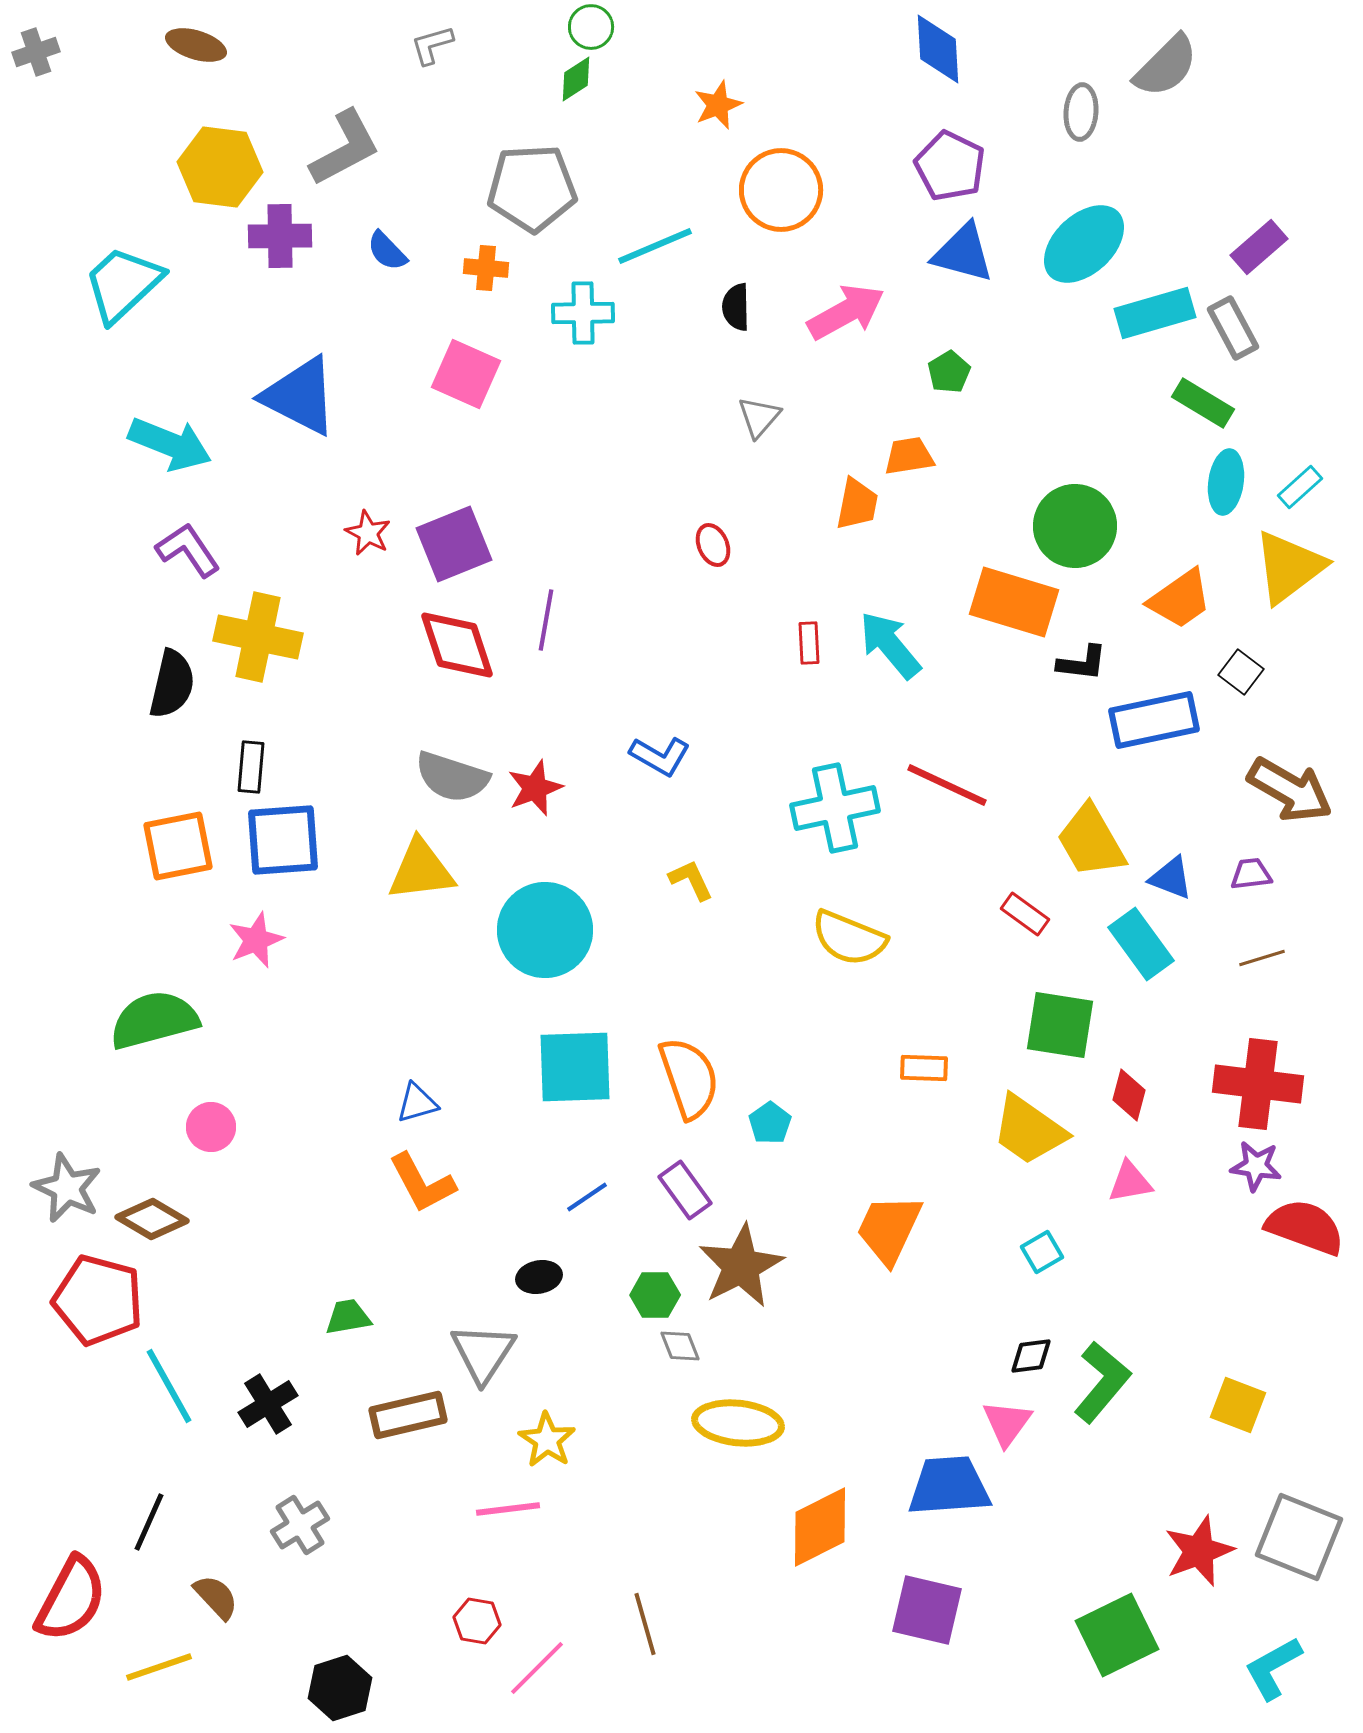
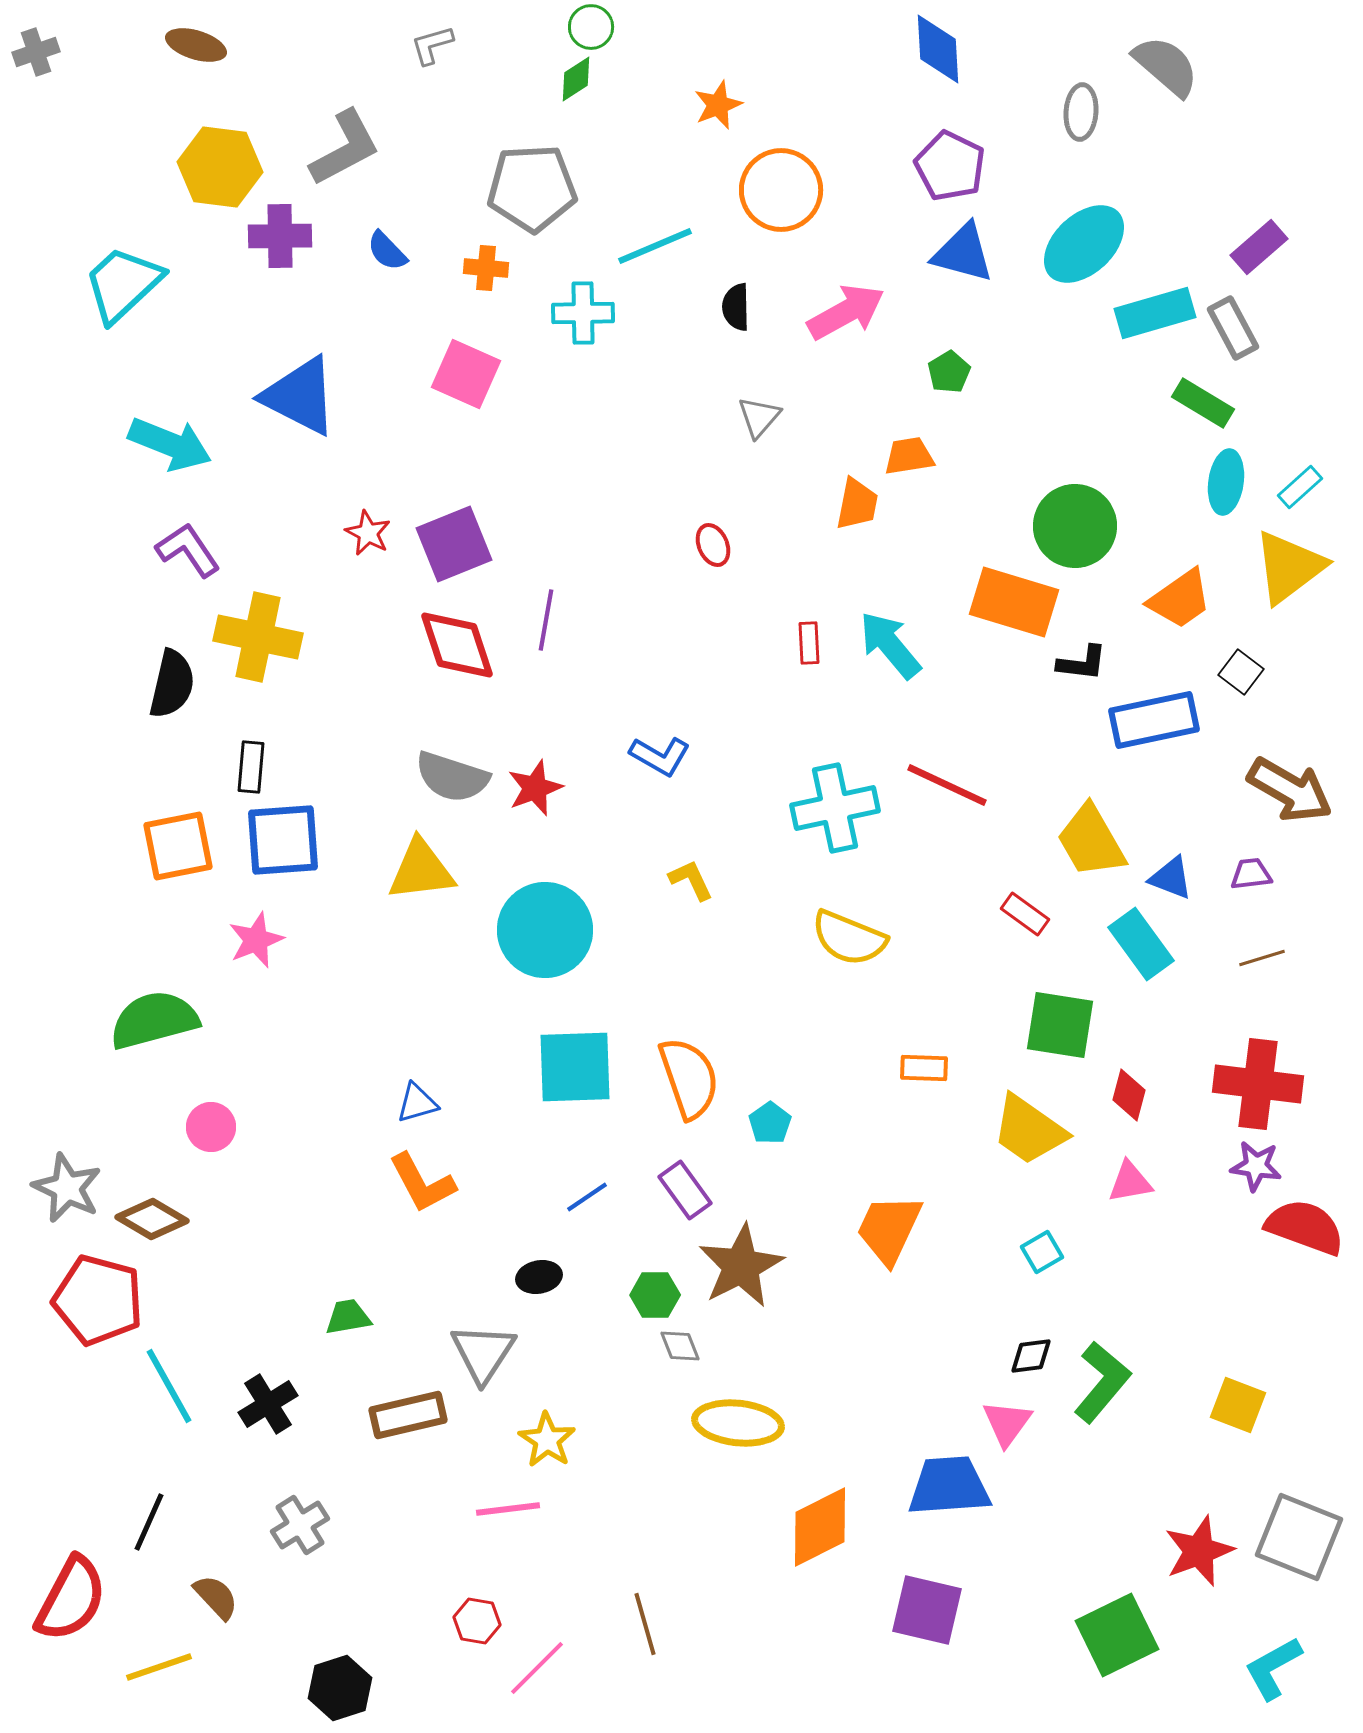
gray semicircle at (1166, 66): rotated 94 degrees counterclockwise
